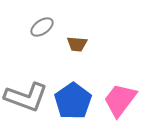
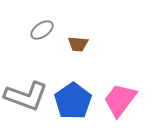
gray ellipse: moved 3 px down
brown trapezoid: moved 1 px right
gray L-shape: moved 1 px up
